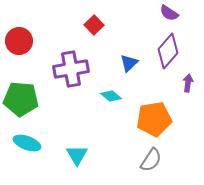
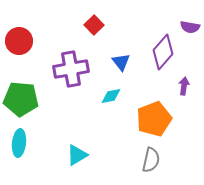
purple semicircle: moved 21 px right, 14 px down; rotated 24 degrees counterclockwise
purple diamond: moved 5 px left, 1 px down
blue triangle: moved 8 px left, 1 px up; rotated 24 degrees counterclockwise
purple arrow: moved 4 px left, 3 px down
cyan diamond: rotated 50 degrees counterclockwise
orange pentagon: rotated 12 degrees counterclockwise
cyan ellipse: moved 8 px left; rotated 76 degrees clockwise
cyan triangle: rotated 30 degrees clockwise
gray semicircle: rotated 20 degrees counterclockwise
